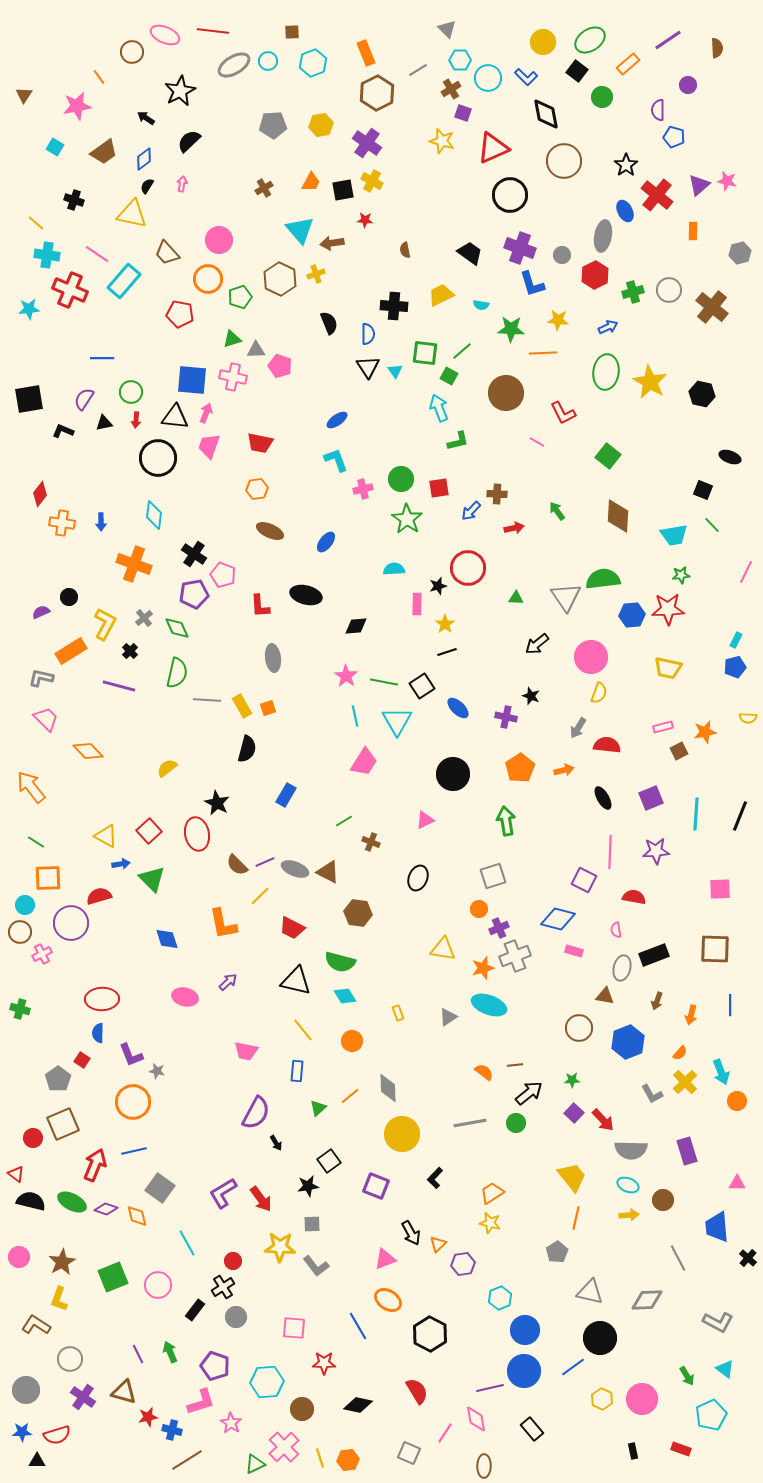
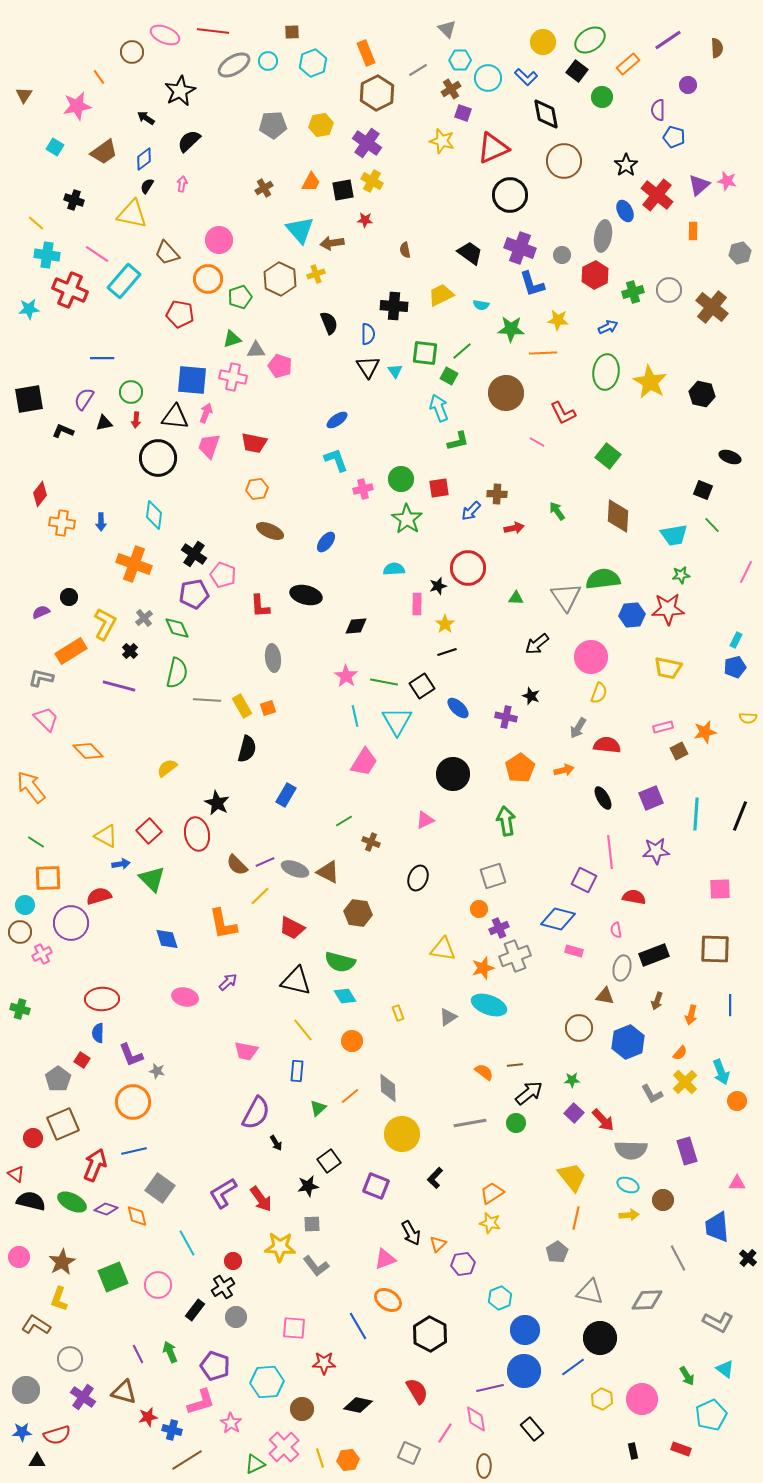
red trapezoid at (260, 443): moved 6 px left
pink line at (610, 852): rotated 8 degrees counterclockwise
